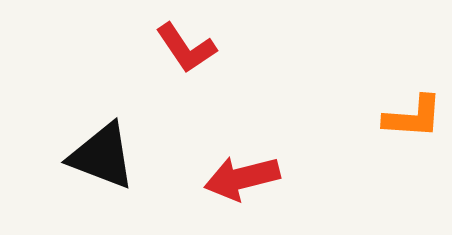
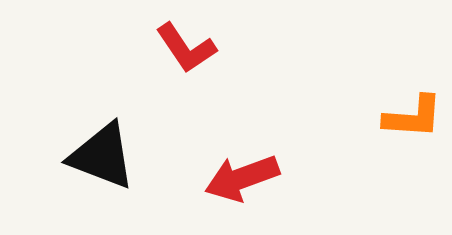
red arrow: rotated 6 degrees counterclockwise
